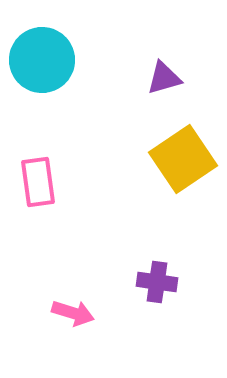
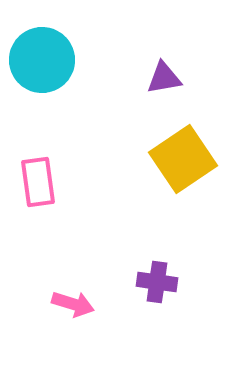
purple triangle: rotated 6 degrees clockwise
pink arrow: moved 9 px up
